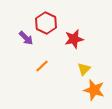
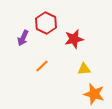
purple arrow: moved 3 px left; rotated 70 degrees clockwise
yellow triangle: rotated 40 degrees clockwise
orange star: moved 4 px down
